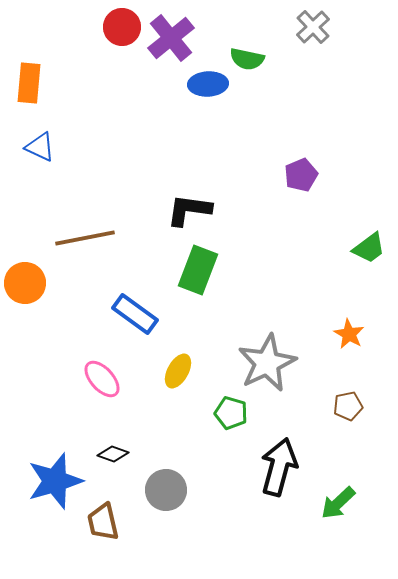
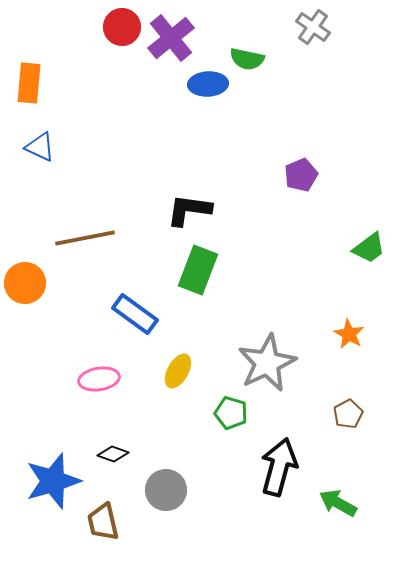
gray cross: rotated 12 degrees counterclockwise
pink ellipse: moved 3 px left; rotated 57 degrees counterclockwise
brown pentagon: moved 8 px down; rotated 16 degrees counterclockwise
blue star: moved 2 px left
green arrow: rotated 72 degrees clockwise
